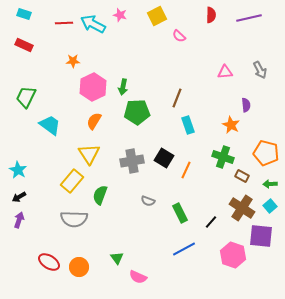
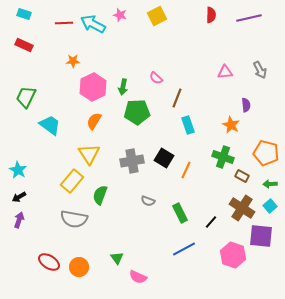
pink semicircle at (179, 36): moved 23 px left, 42 px down
gray semicircle at (74, 219): rotated 8 degrees clockwise
